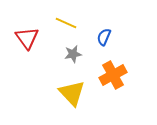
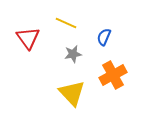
red triangle: moved 1 px right
